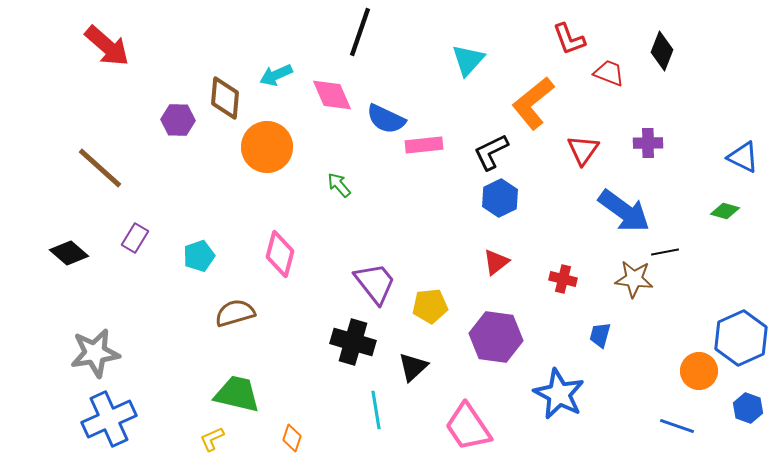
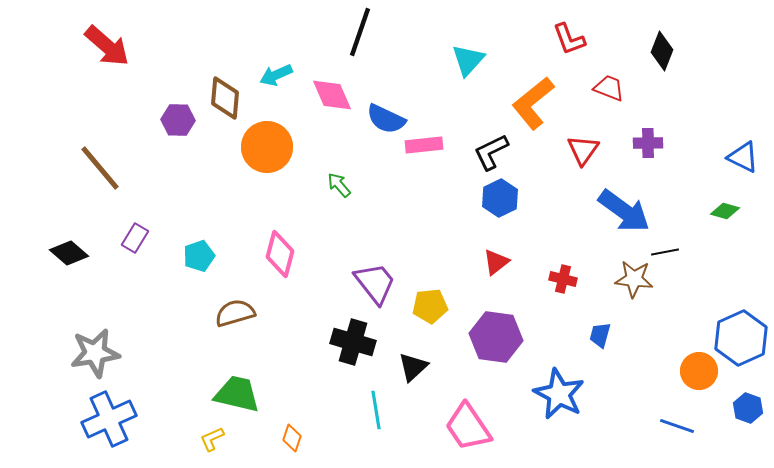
red trapezoid at (609, 73): moved 15 px down
brown line at (100, 168): rotated 8 degrees clockwise
